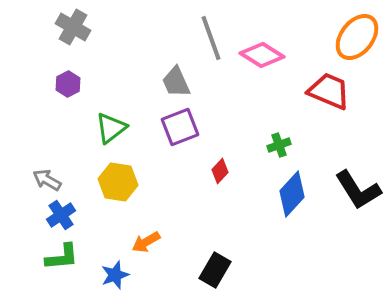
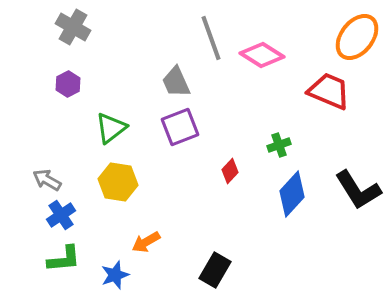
red diamond: moved 10 px right
green L-shape: moved 2 px right, 2 px down
